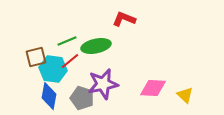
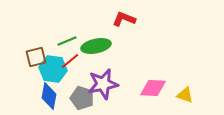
yellow triangle: rotated 24 degrees counterclockwise
